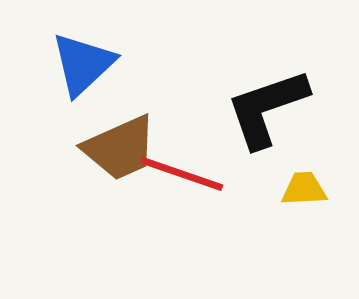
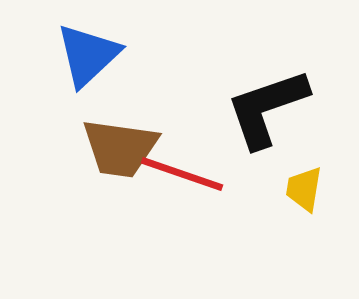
blue triangle: moved 5 px right, 9 px up
brown trapezoid: rotated 32 degrees clockwise
yellow trapezoid: rotated 78 degrees counterclockwise
